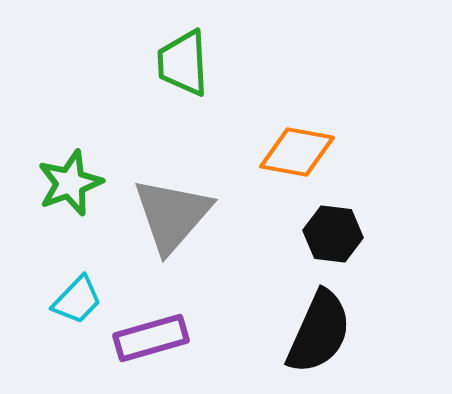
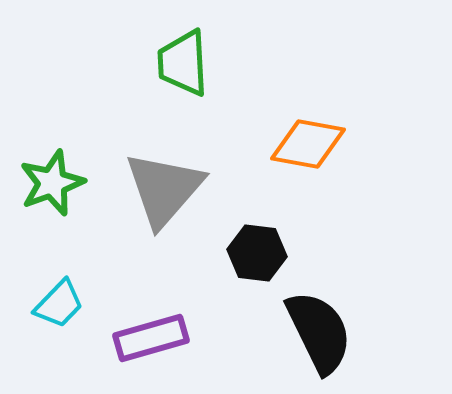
orange diamond: moved 11 px right, 8 px up
green star: moved 18 px left
gray triangle: moved 8 px left, 26 px up
black hexagon: moved 76 px left, 19 px down
cyan trapezoid: moved 18 px left, 4 px down
black semicircle: rotated 50 degrees counterclockwise
